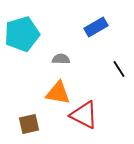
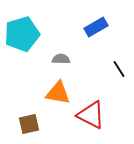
red triangle: moved 7 px right
